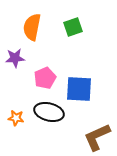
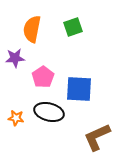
orange semicircle: moved 2 px down
pink pentagon: moved 2 px left, 1 px up; rotated 10 degrees counterclockwise
